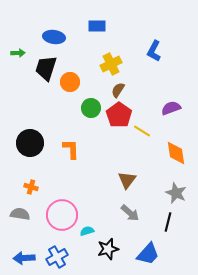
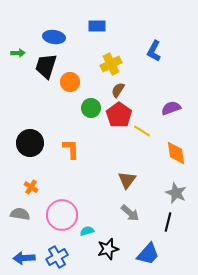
black trapezoid: moved 2 px up
orange cross: rotated 16 degrees clockwise
